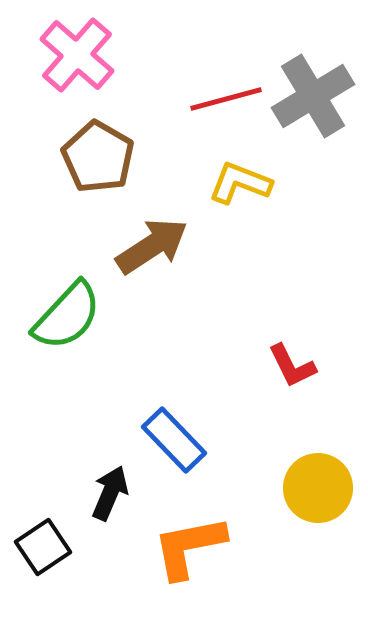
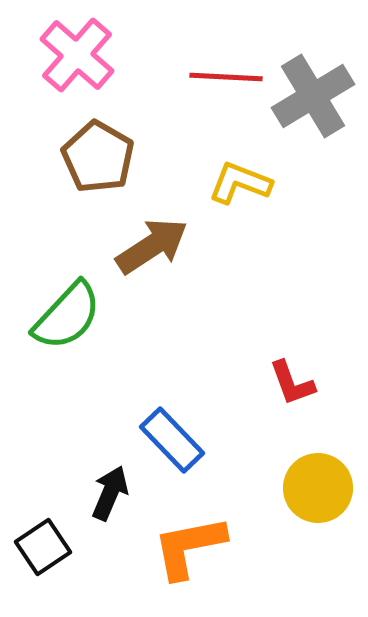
red line: moved 22 px up; rotated 18 degrees clockwise
red L-shape: moved 17 px down; rotated 6 degrees clockwise
blue rectangle: moved 2 px left
